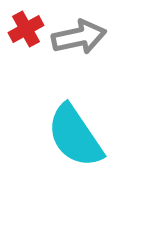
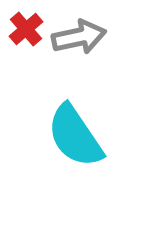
red cross: rotated 12 degrees counterclockwise
